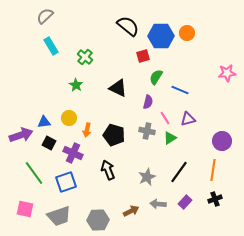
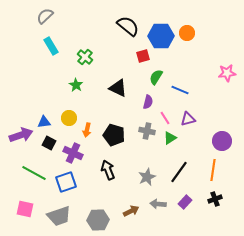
green line: rotated 25 degrees counterclockwise
